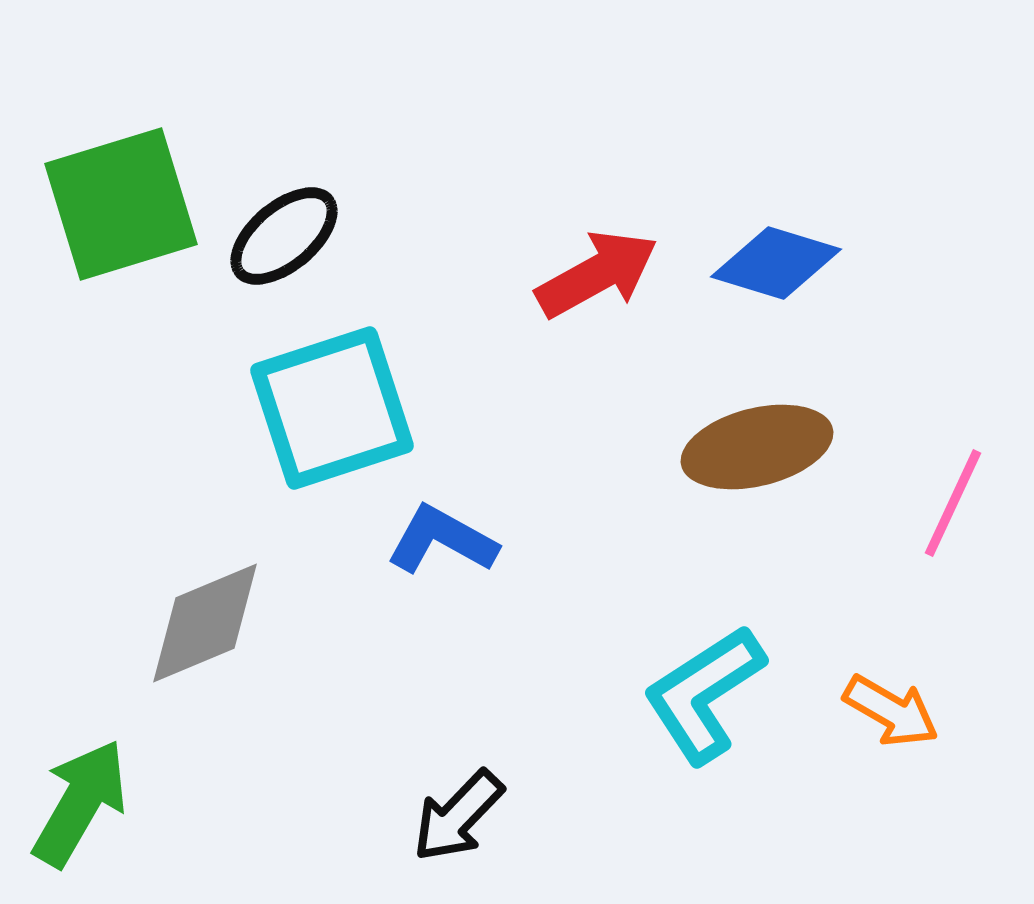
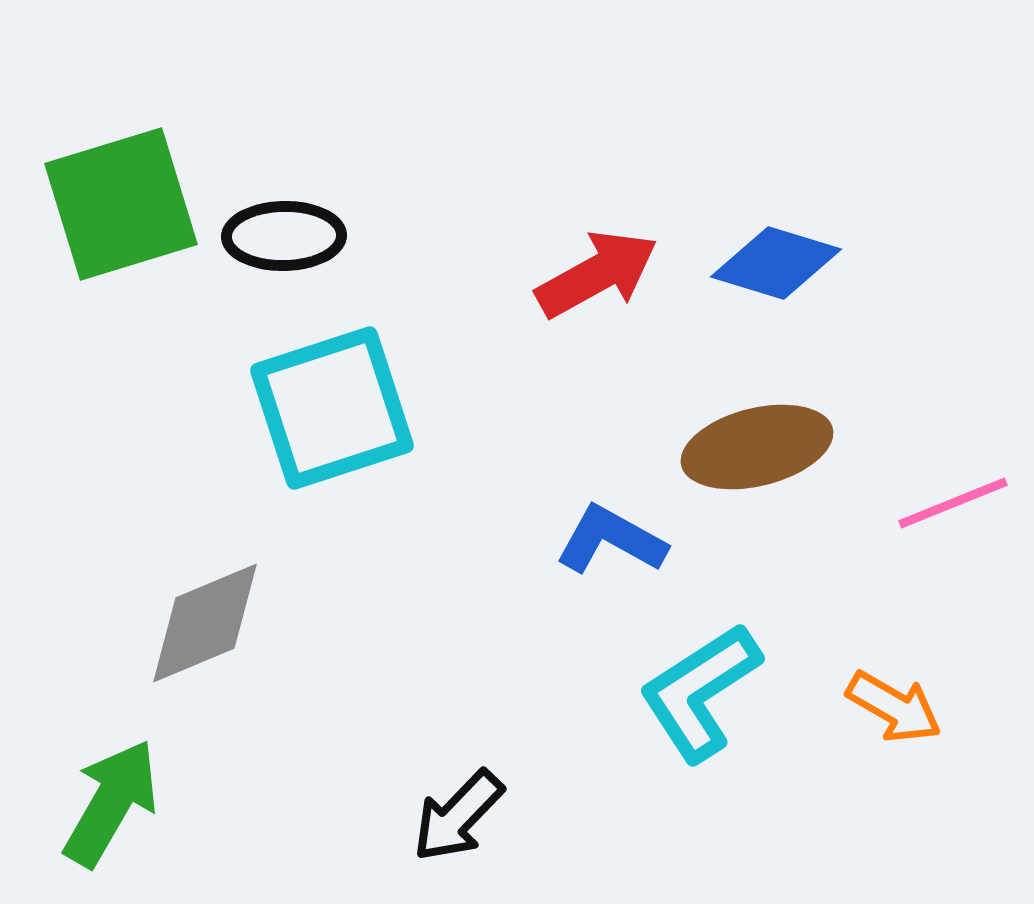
black ellipse: rotated 39 degrees clockwise
pink line: rotated 43 degrees clockwise
blue L-shape: moved 169 px right
cyan L-shape: moved 4 px left, 2 px up
orange arrow: moved 3 px right, 4 px up
green arrow: moved 31 px right
